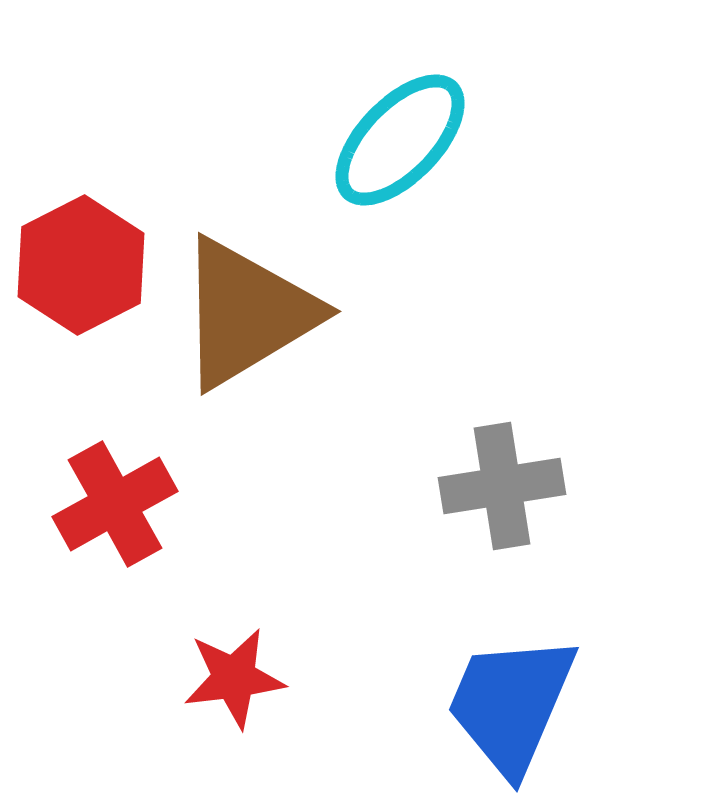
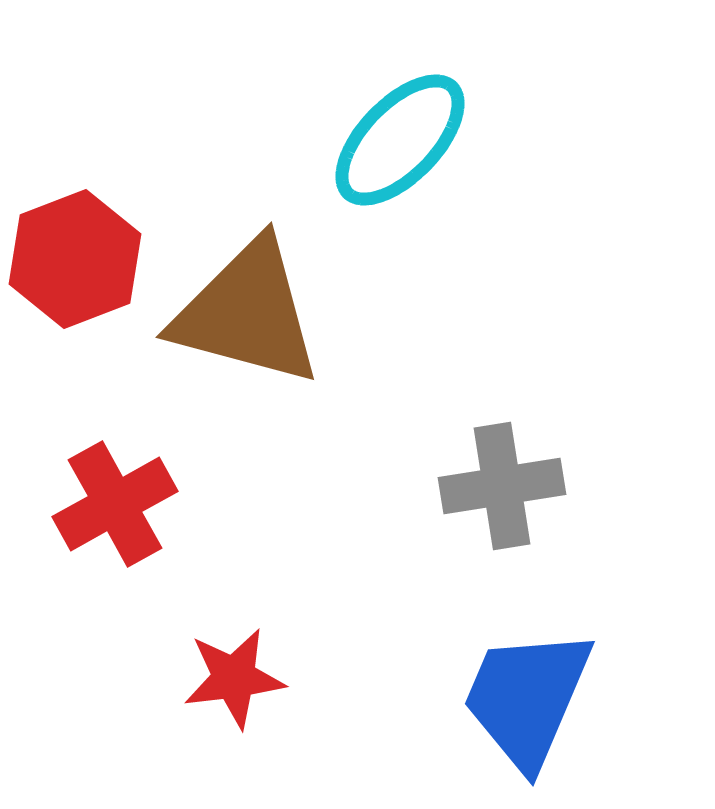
red hexagon: moved 6 px left, 6 px up; rotated 6 degrees clockwise
brown triangle: rotated 46 degrees clockwise
blue trapezoid: moved 16 px right, 6 px up
